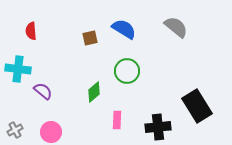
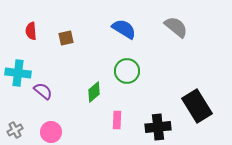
brown square: moved 24 px left
cyan cross: moved 4 px down
